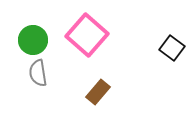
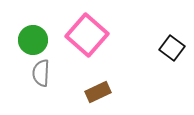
gray semicircle: moved 3 px right; rotated 12 degrees clockwise
brown rectangle: rotated 25 degrees clockwise
